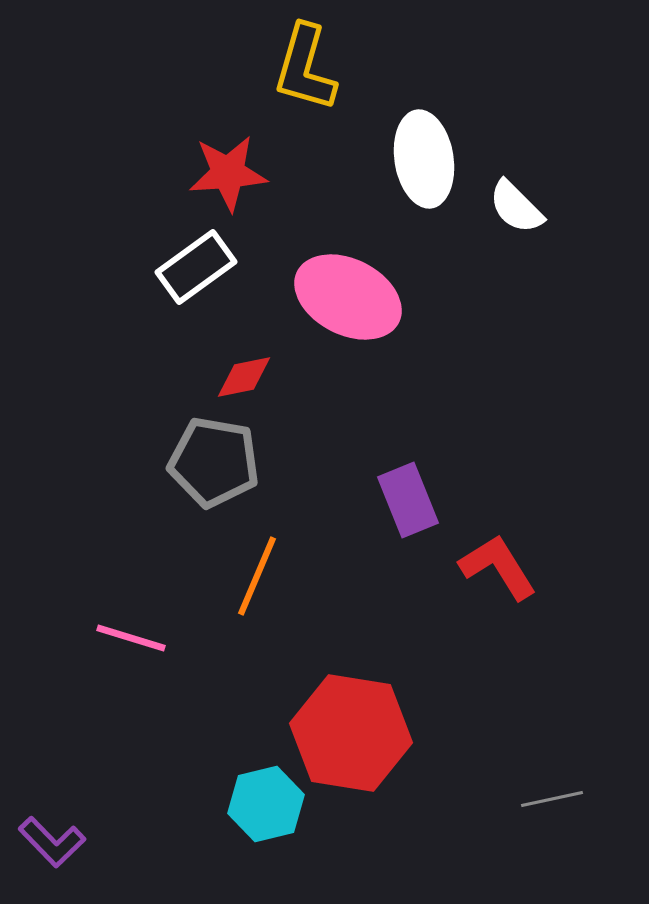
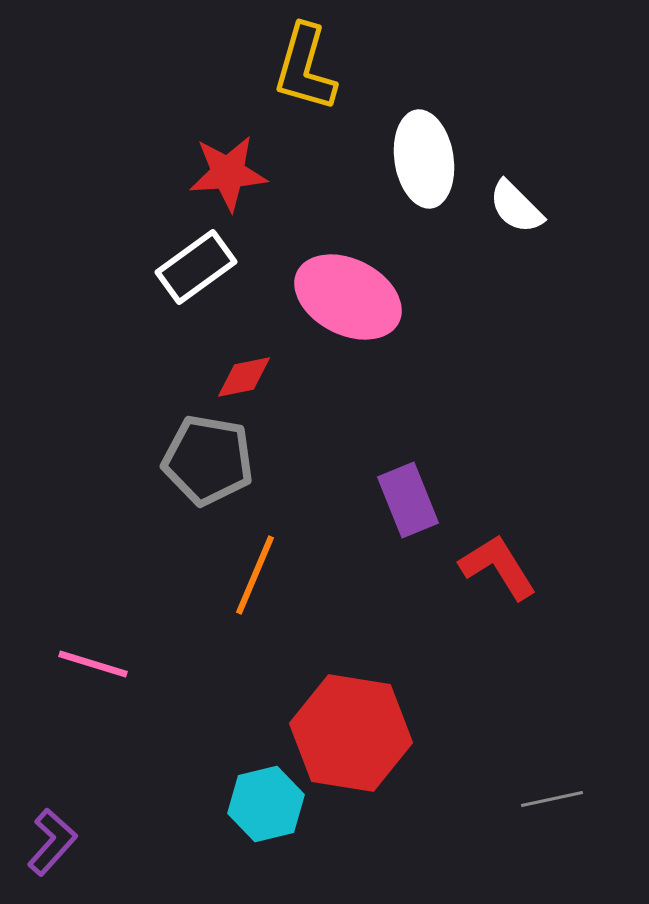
gray pentagon: moved 6 px left, 2 px up
orange line: moved 2 px left, 1 px up
pink line: moved 38 px left, 26 px down
purple L-shape: rotated 94 degrees counterclockwise
